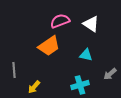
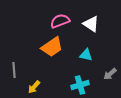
orange trapezoid: moved 3 px right, 1 px down
